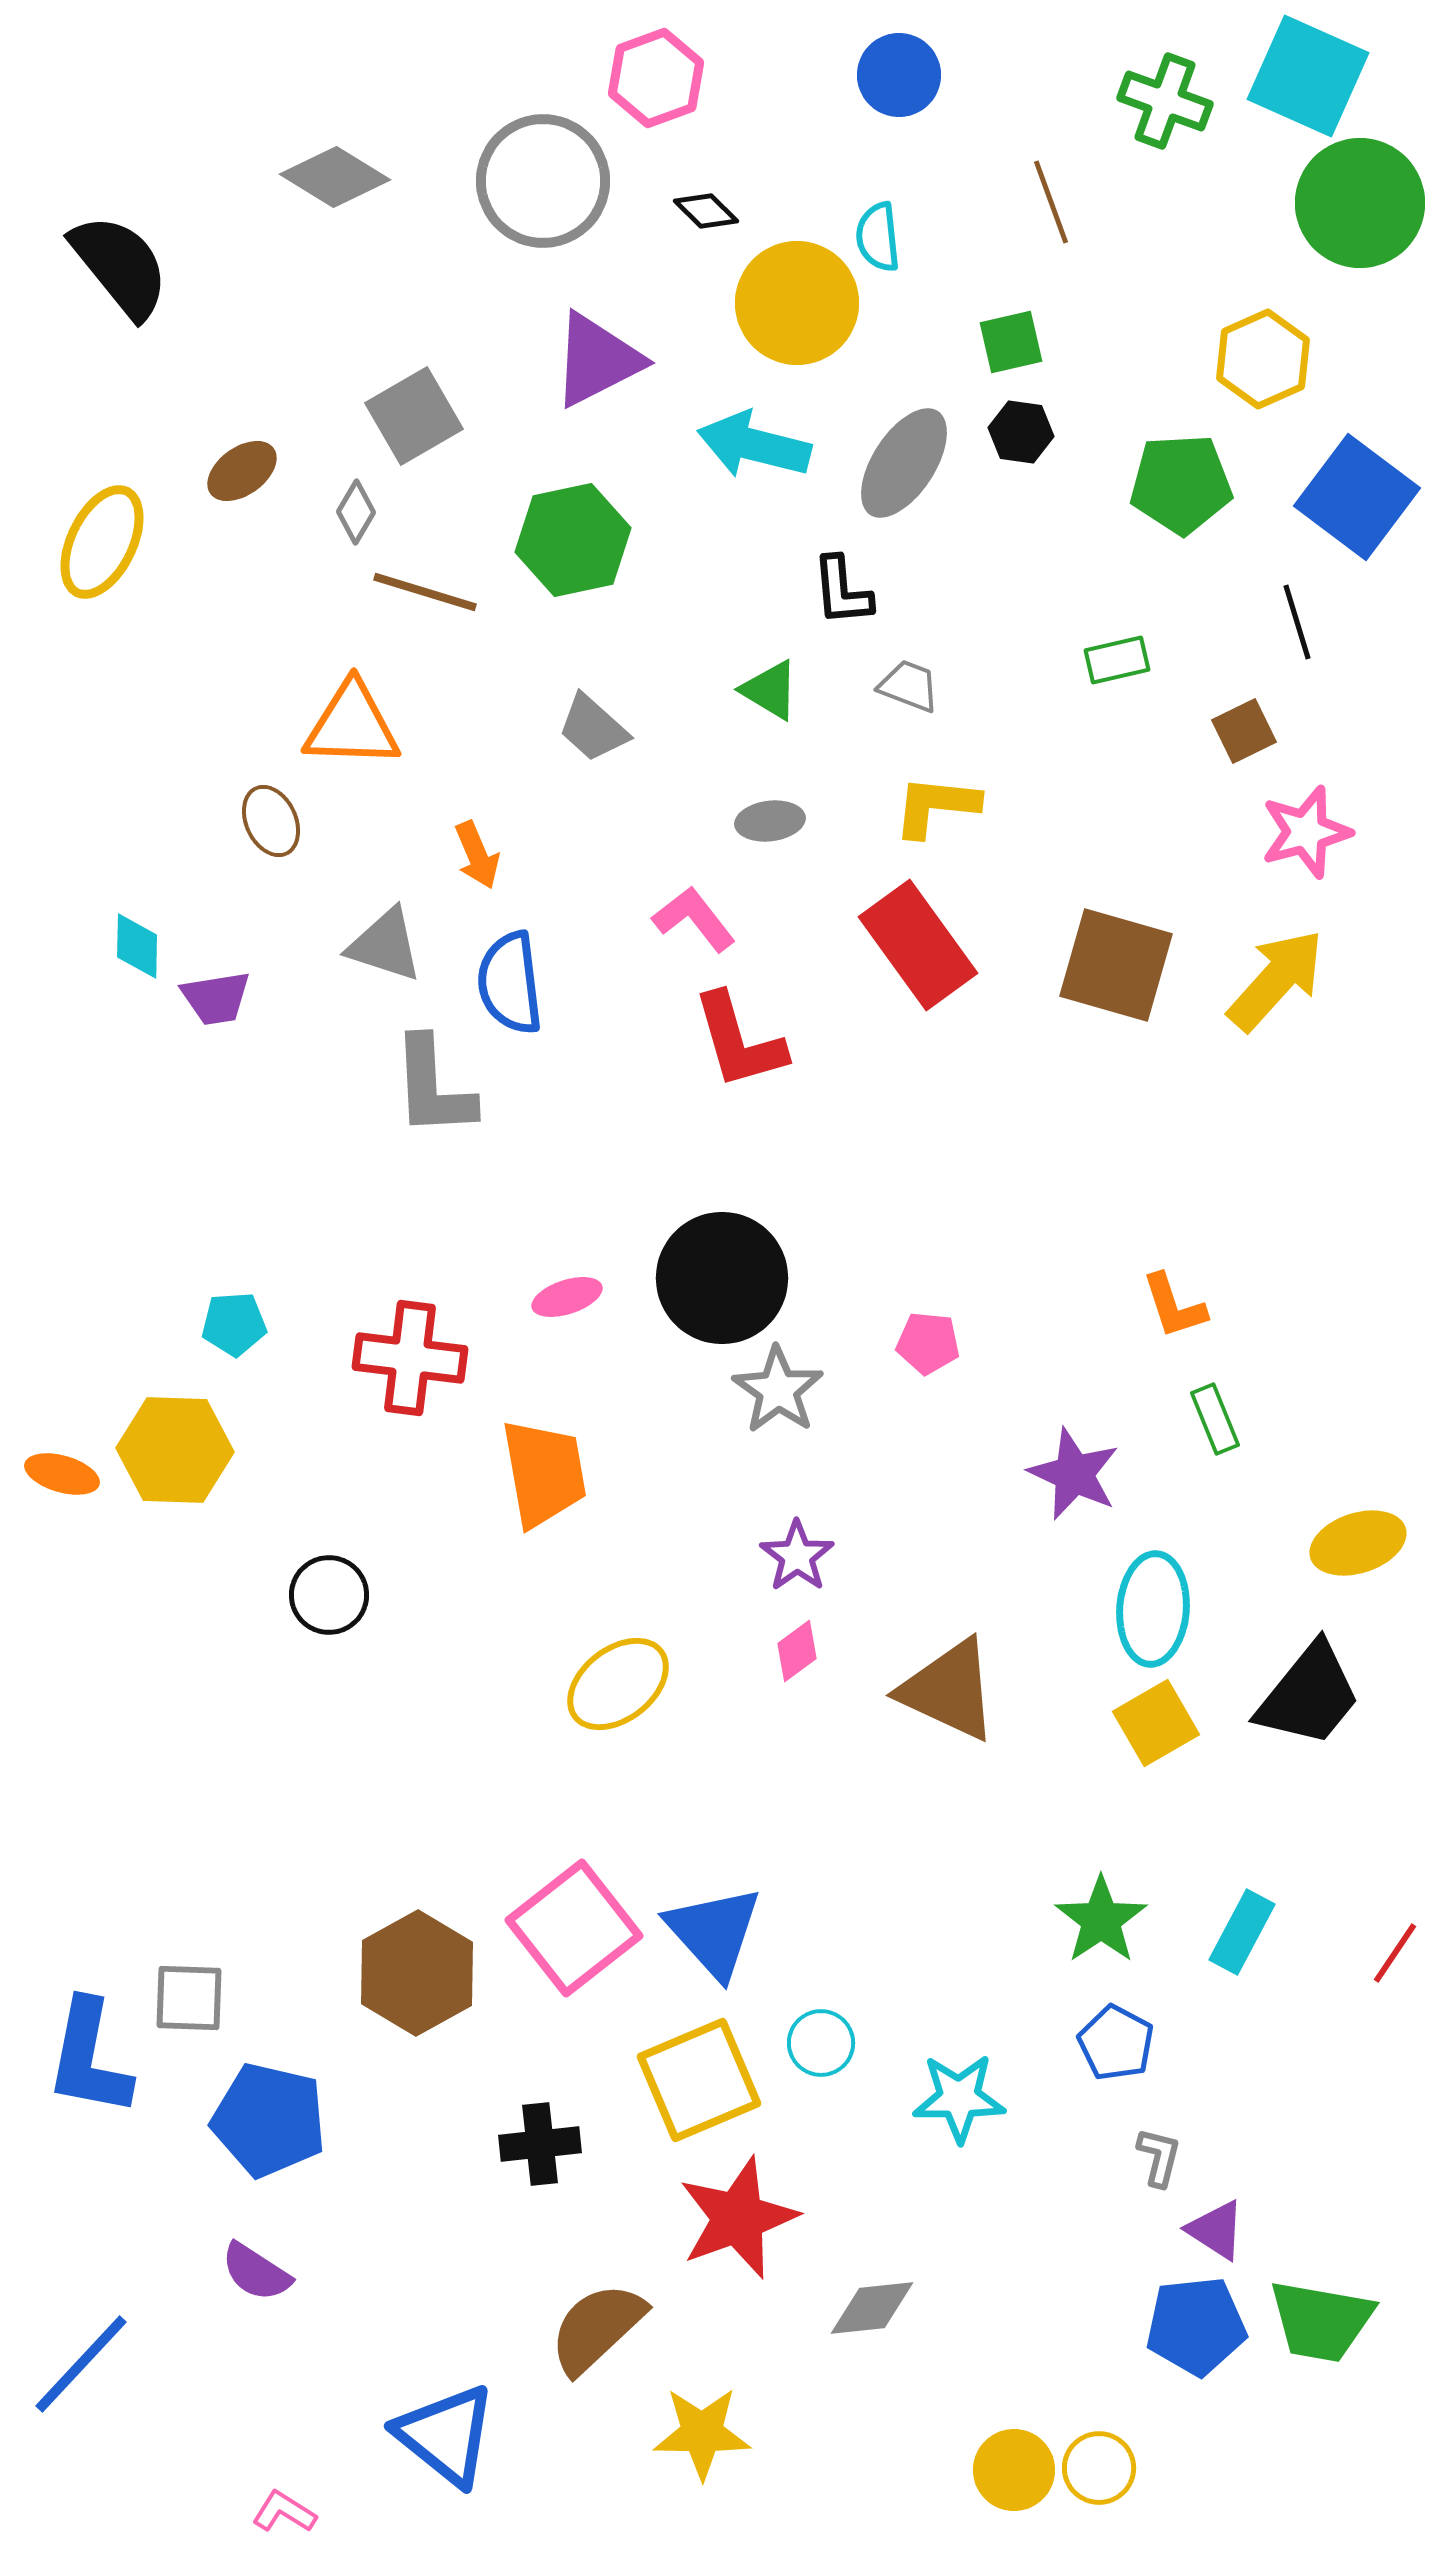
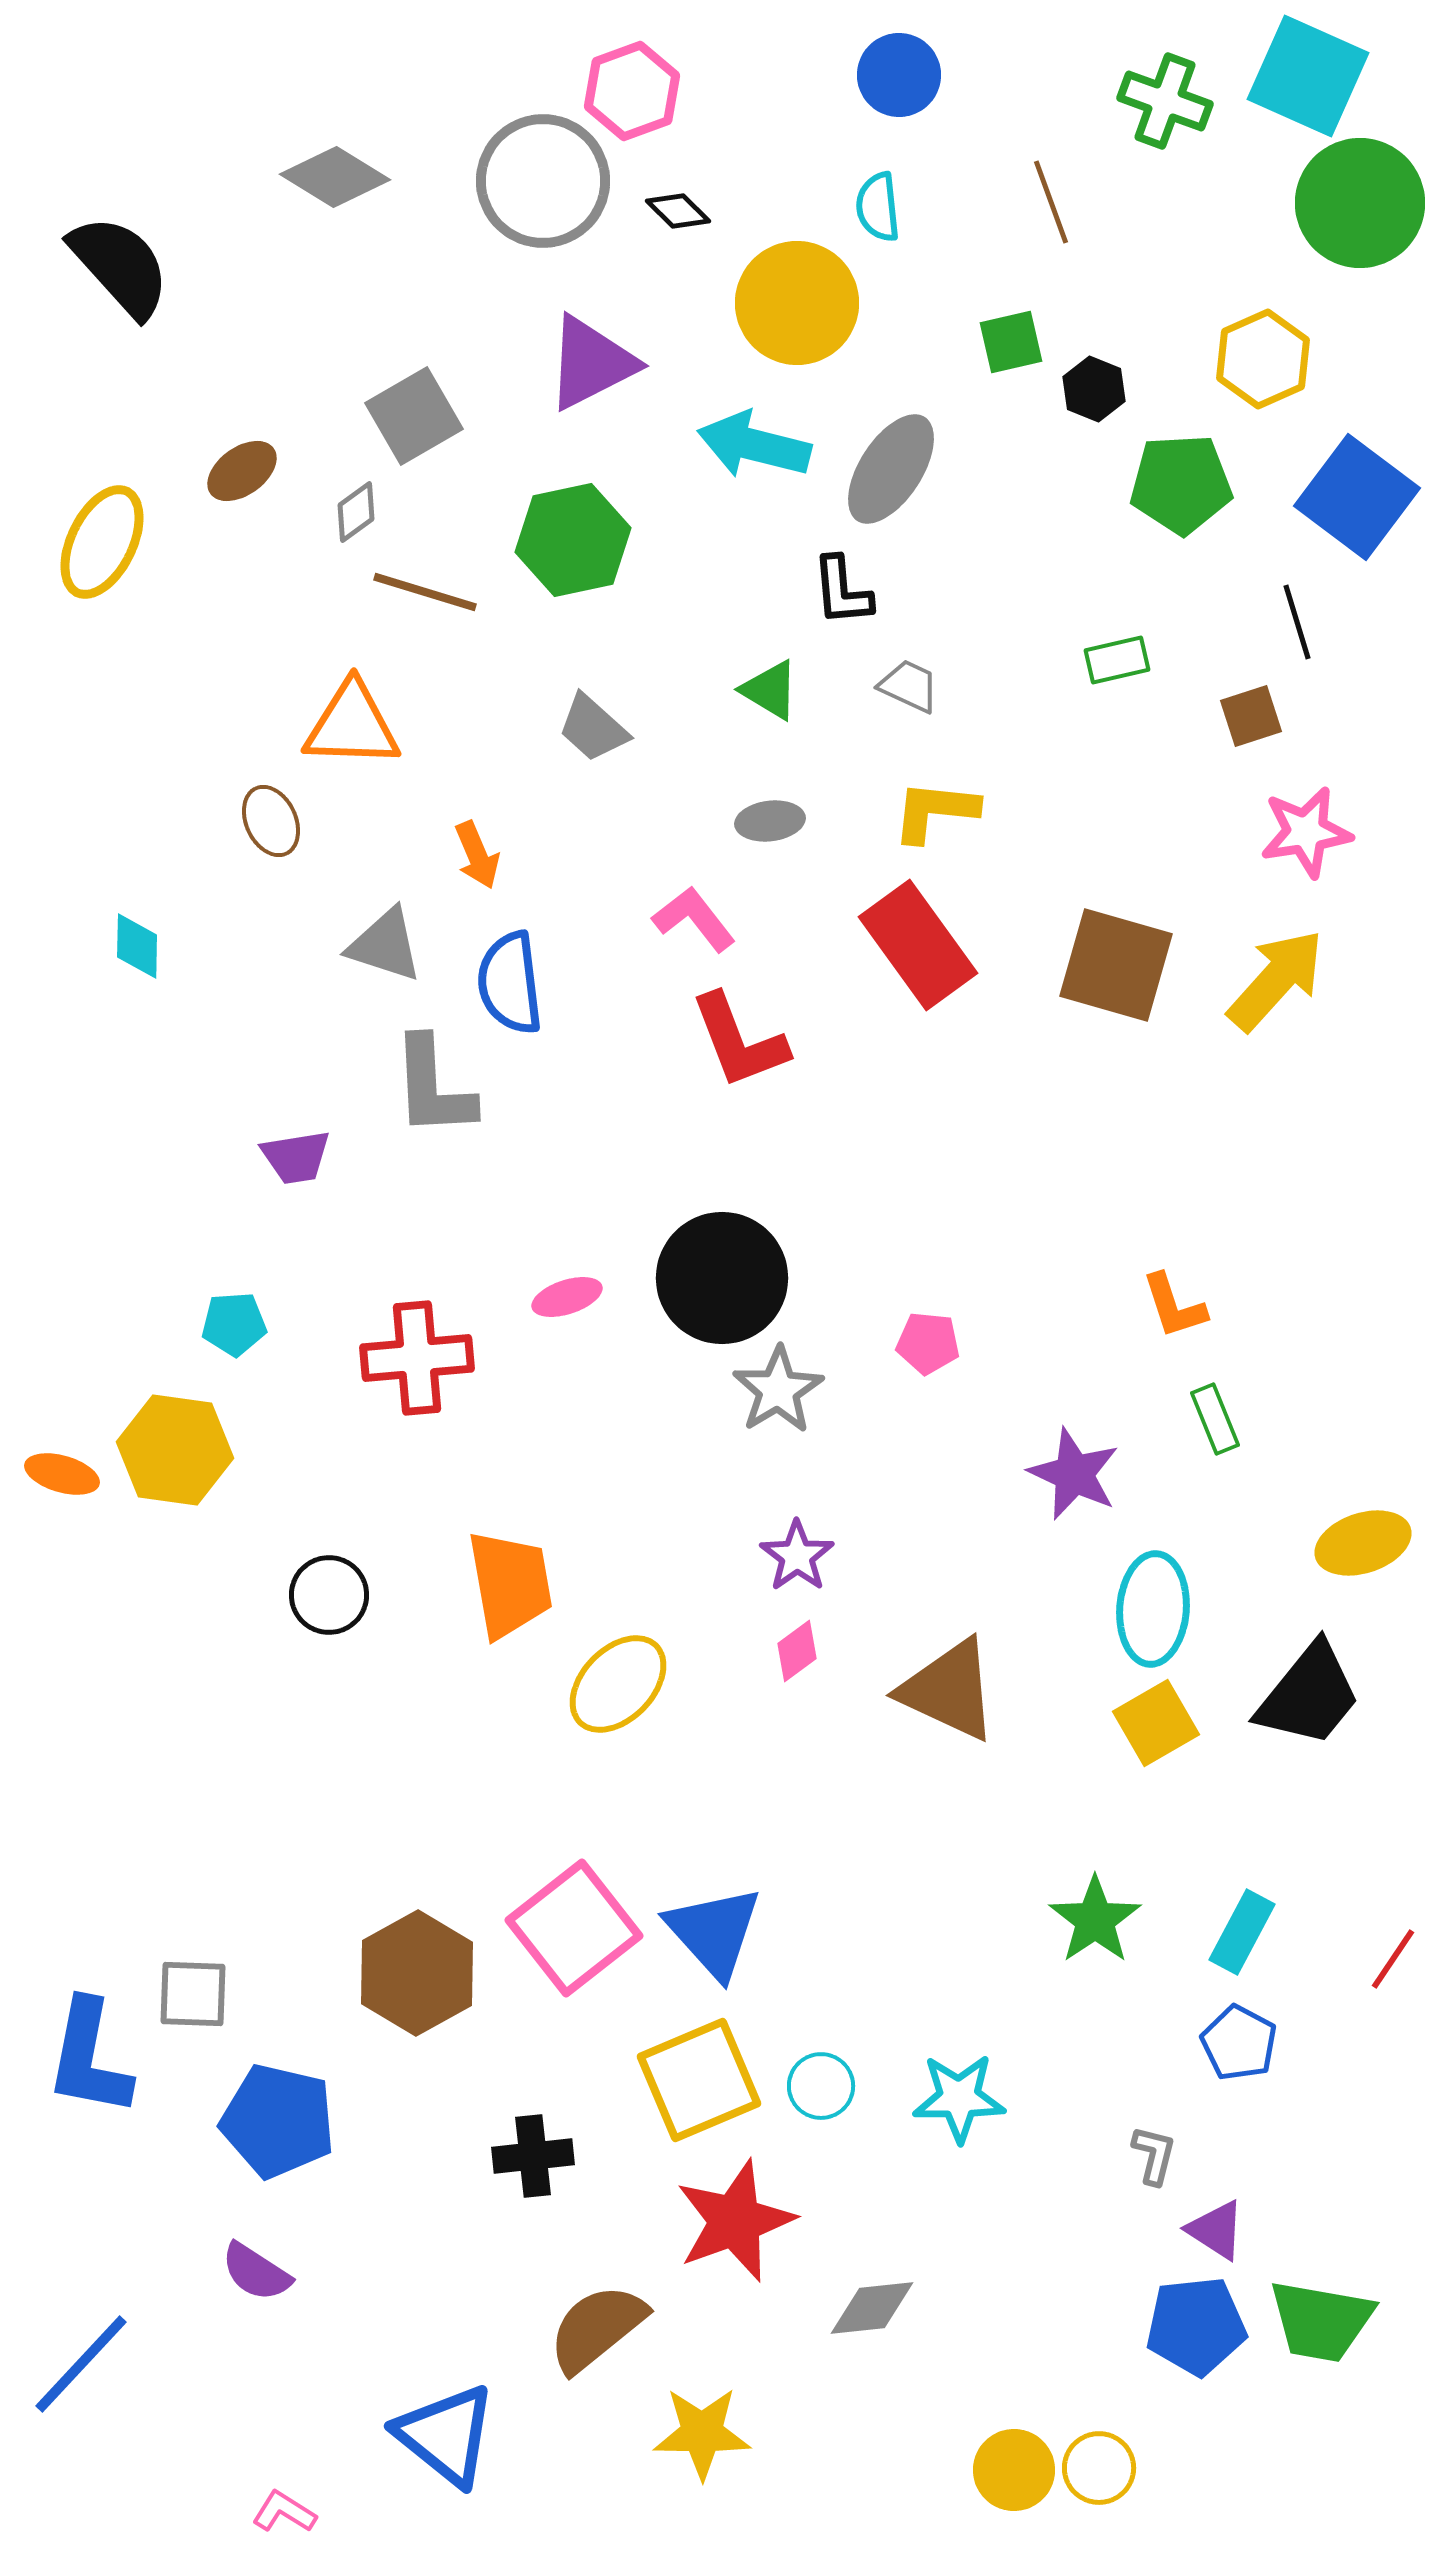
pink hexagon at (656, 78): moved 24 px left, 13 px down
black diamond at (706, 211): moved 28 px left
cyan semicircle at (878, 237): moved 30 px up
black semicircle at (120, 266): rotated 3 degrees counterclockwise
purple triangle at (597, 360): moved 6 px left, 3 px down
black hexagon at (1021, 432): moved 73 px right, 43 px up; rotated 14 degrees clockwise
gray ellipse at (904, 463): moved 13 px left, 6 px down
gray diamond at (356, 512): rotated 24 degrees clockwise
gray trapezoid at (909, 686): rotated 4 degrees clockwise
brown square at (1244, 731): moved 7 px right, 15 px up; rotated 8 degrees clockwise
yellow L-shape at (936, 806): moved 1 px left, 5 px down
pink star at (1306, 832): rotated 6 degrees clockwise
purple trapezoid at (216, 998): moved 80 px right, 159 px down
red L-shape at (739, 1041): rotated 5 degrees counterclockwise
red cross at (410, 1358): moved 7 px right; rotated 12 degrees counterclockwise
gray star at (778, 1390): rotated 6 degrees clockwise
yellow hexagon at (175, 1450): rotated 6 degrees clockwise
orange trapezoid at (544, 1473): moved 34 px left, 111 px down
yellow ellipse at (1358, 1543): moved 5 px right
yellow ellipse at (618, 1684): rotated 8 degrees counterclockwise
green star at (1101, 1920): moved 6 px left
red line at (1395, 1953): moved 2 px left, 6 px down
gray square at (189, 1998): moved 4 px right, 4 px up
cyan circle at (821, 2043): moved 43 px down
blue pentagon at (1116, 2043): moved 123 px right
blue pentagon at (269, 2120): moved 9 px right, 1 px down
black cross at (540, 2144): moved 7 px left, 12 px down
gray L-shape at (1159, 2157): moved 5 px left, 2 px up
red star at (738, 2218): moved 3 px left, 3 px down
brown semicircle at (597, 2328): rotated 4 degrees clockwise
